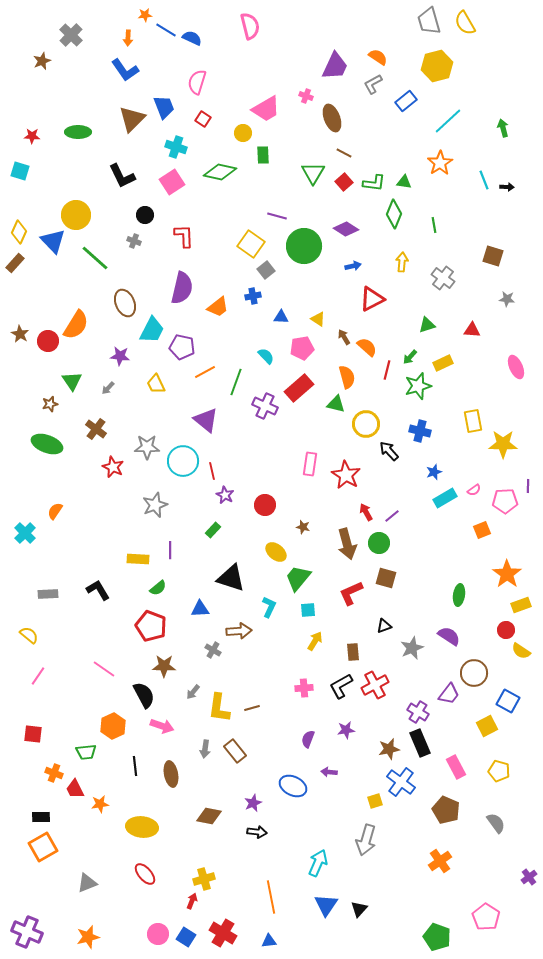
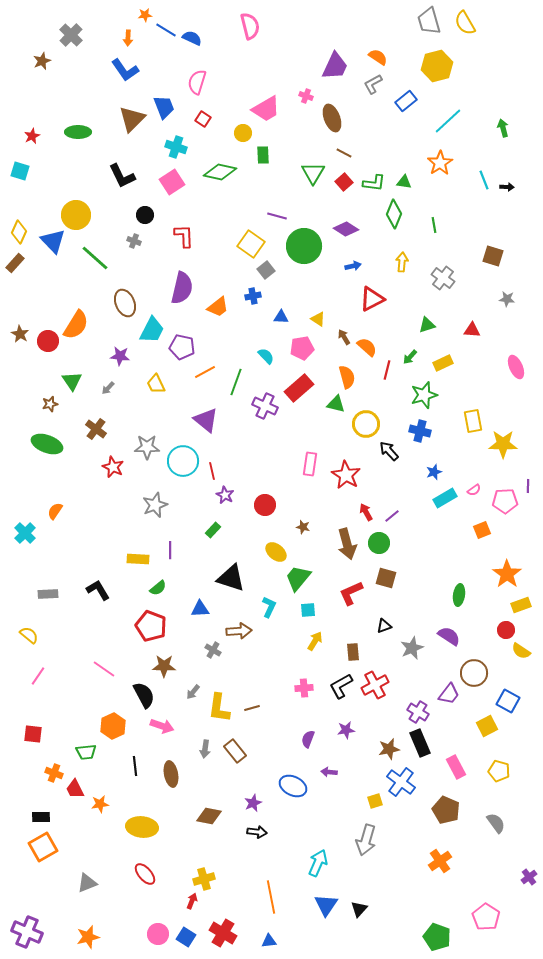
red star at (32, 136): rotated 28 degrees counterclockwise
green star at (418, 386): moved 6 px right, 9 px down
